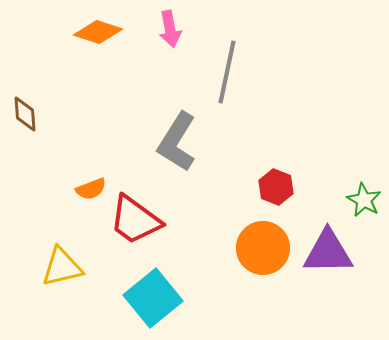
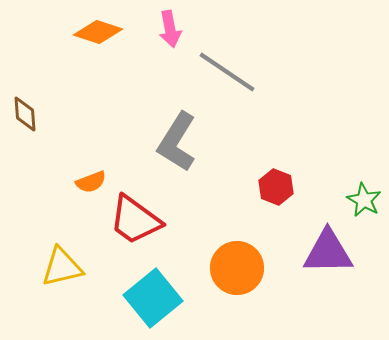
gray line: rotated 68 degrees counterclockwise
orange semicircle: moved 7 px up
orange circle: moved 26 px left, 20 px down
